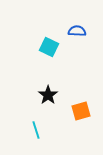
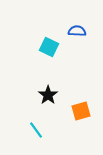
cyan line: rotated 18 degrees counterclockwise
